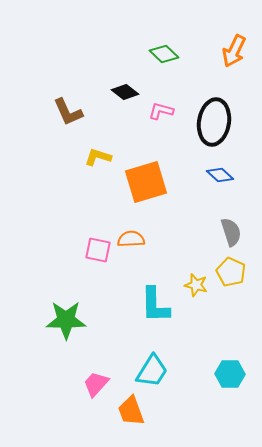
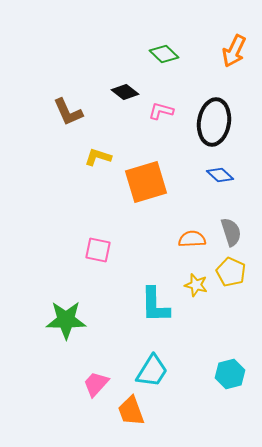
orange semicircle: moved 61 px right
cyan hexagon: rotated 16 degrees counterclockwise
